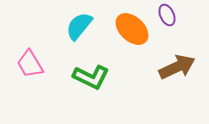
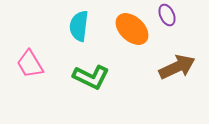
cyan semicircle: rotated 32 degrees counterclockwise
